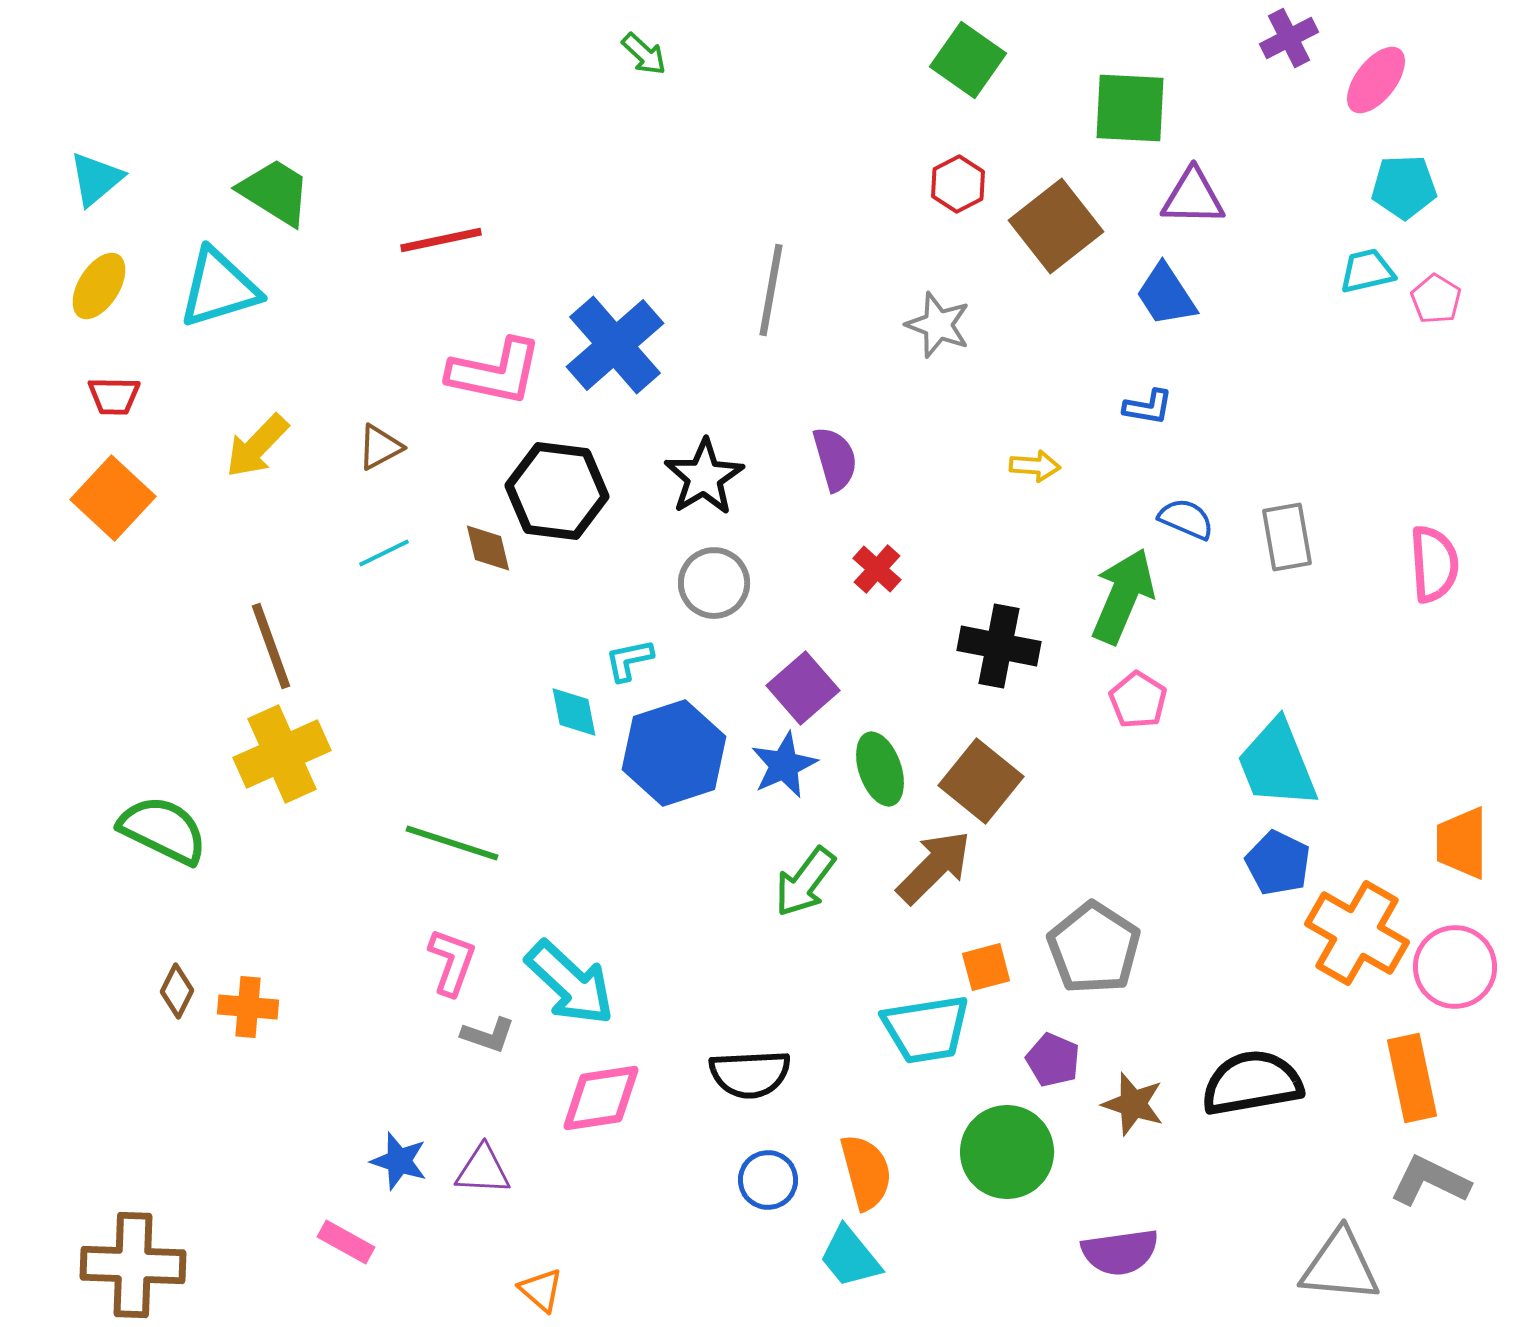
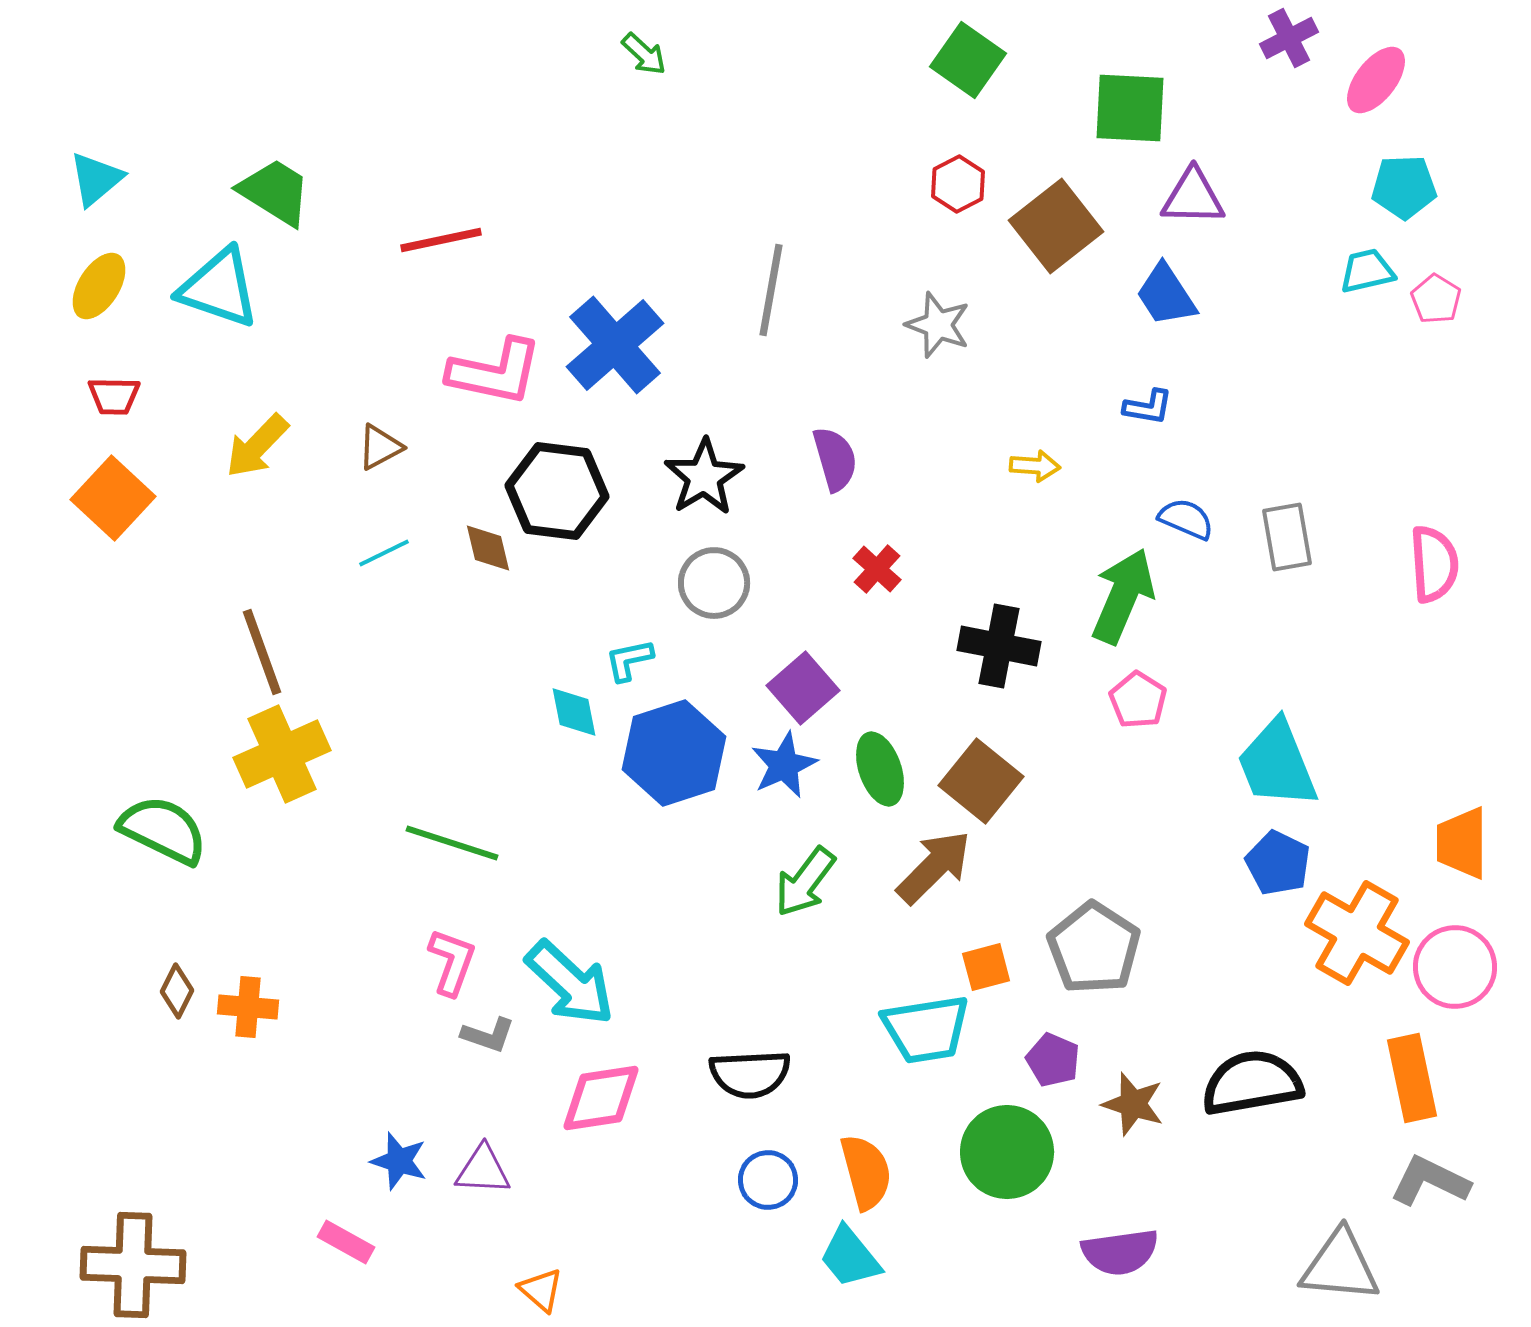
cyan triangle at (219, 288): rotated 36 degrees clockwise
brown line at (271, 646): moved 9 px left, 6 px down
